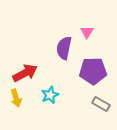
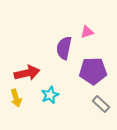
pink triangle: rotated 40 degrees clockwise
red arrow: moved 2 px right; rotated 15 degrees clockwise
gray rectangle: rotated 12 degrees clockwise
